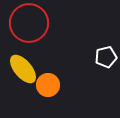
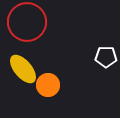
red circle: moved 2 px left, 1 px up
white pentagon: rotated 15 degrees clockwise
